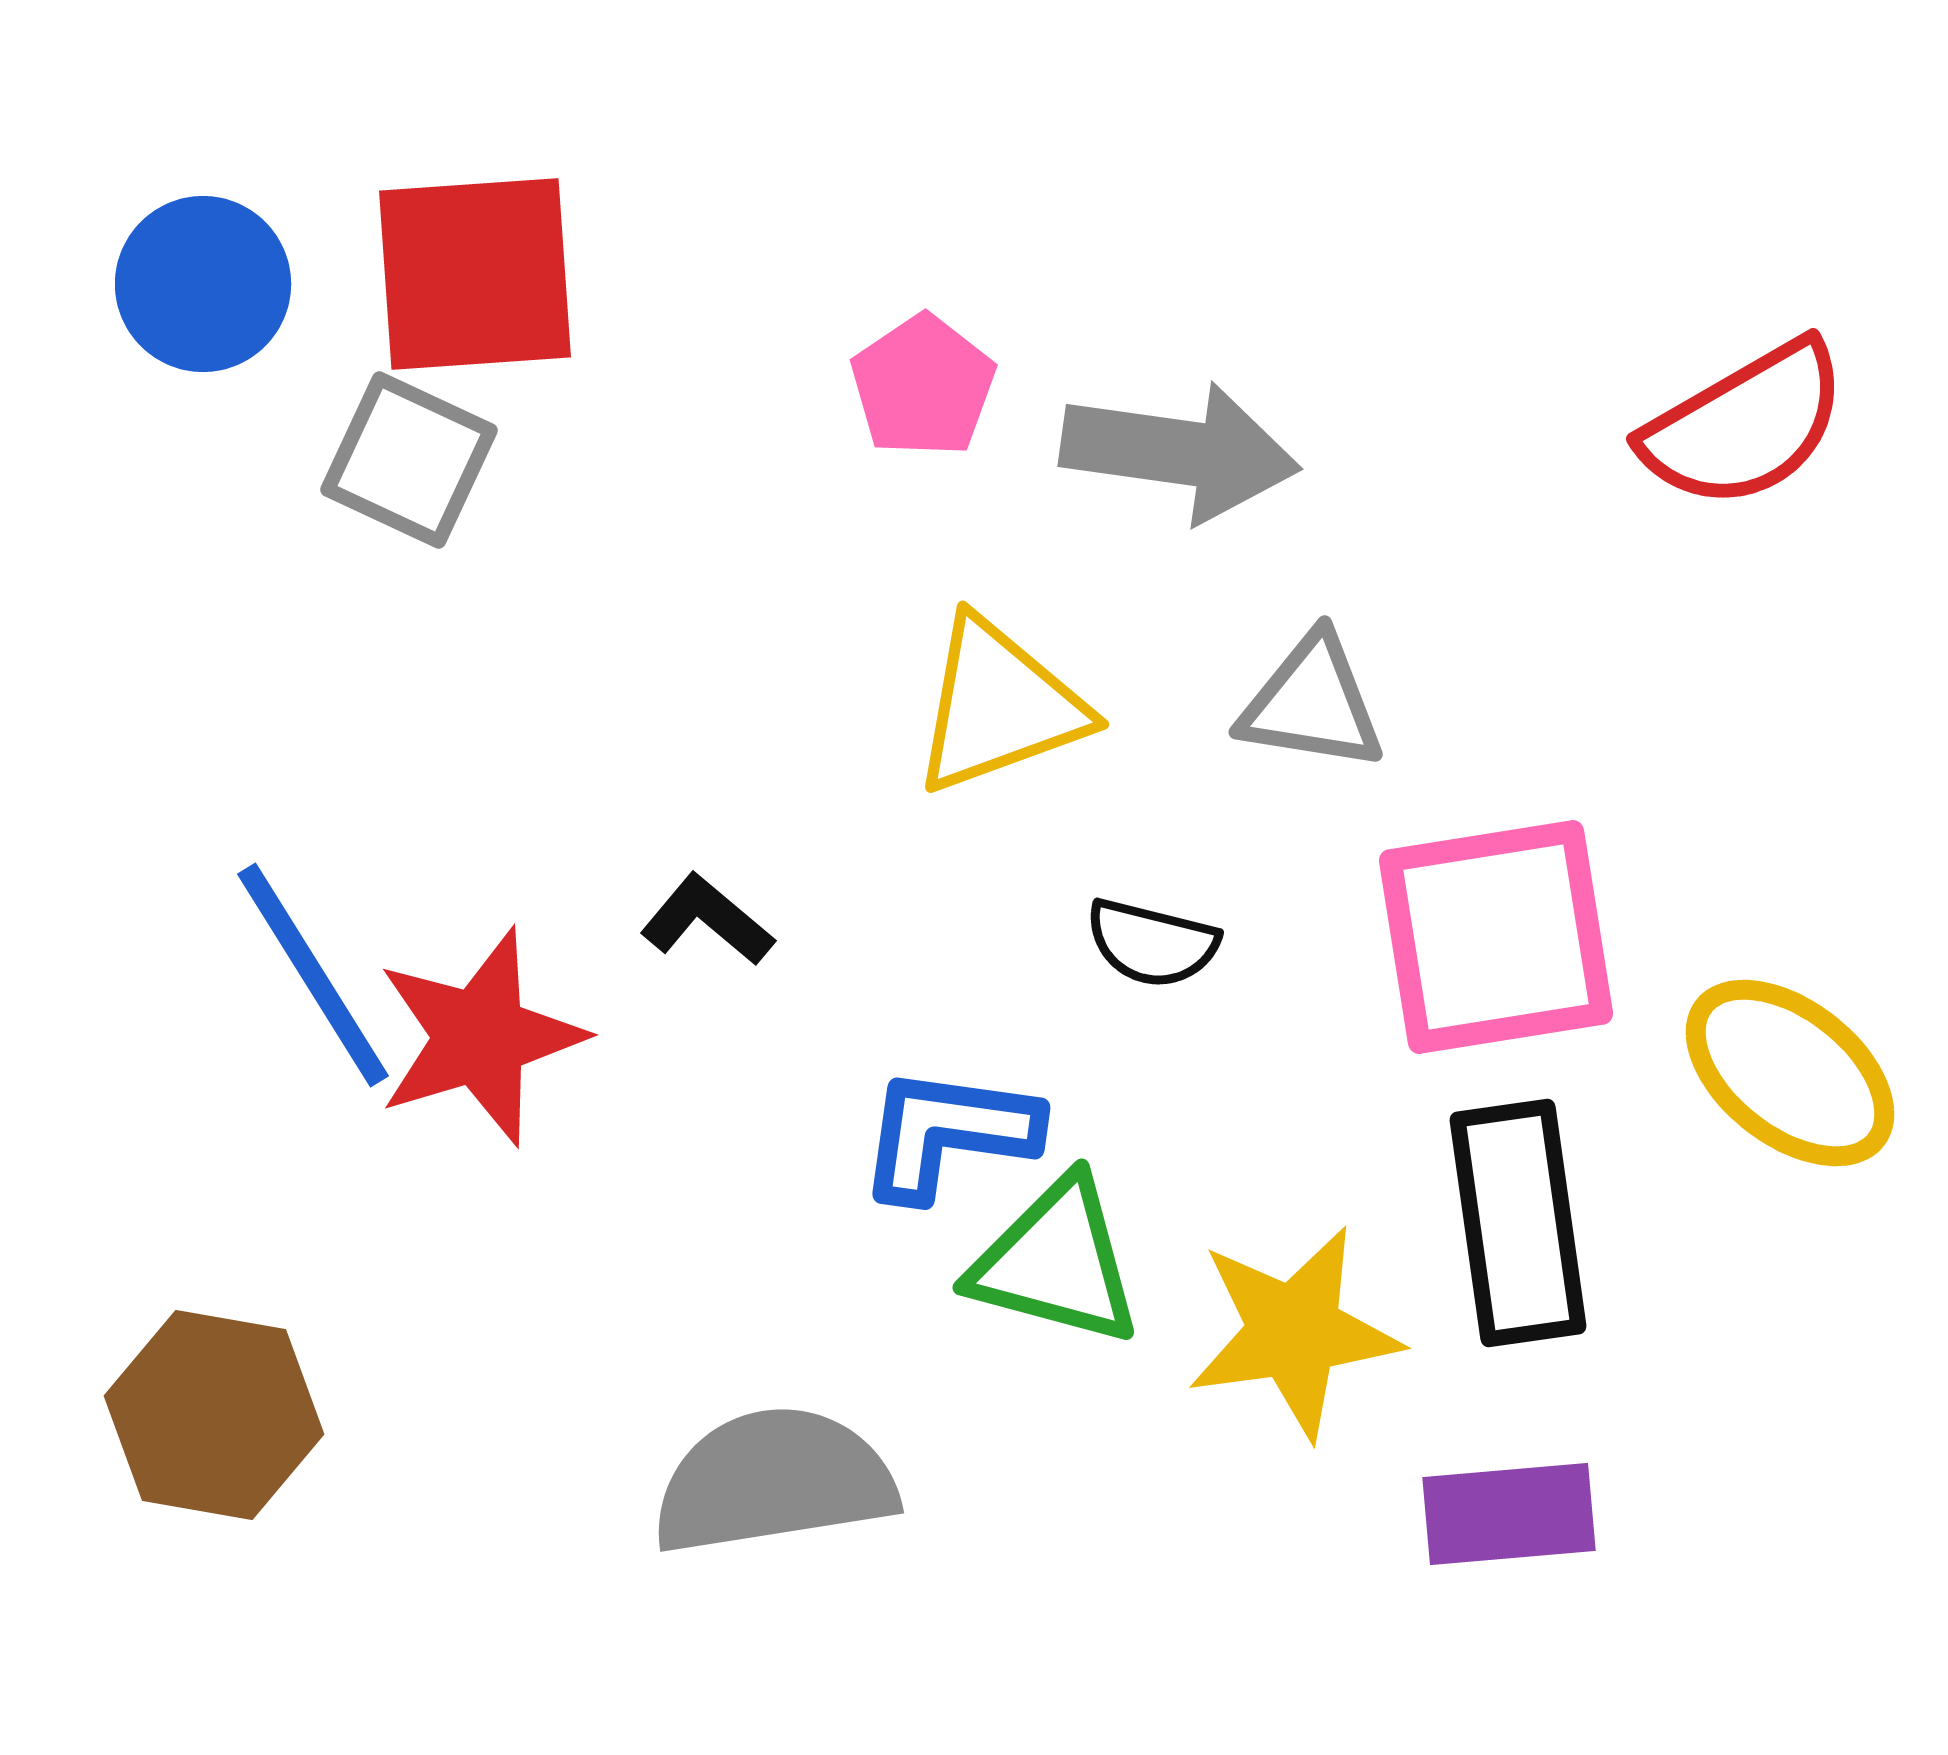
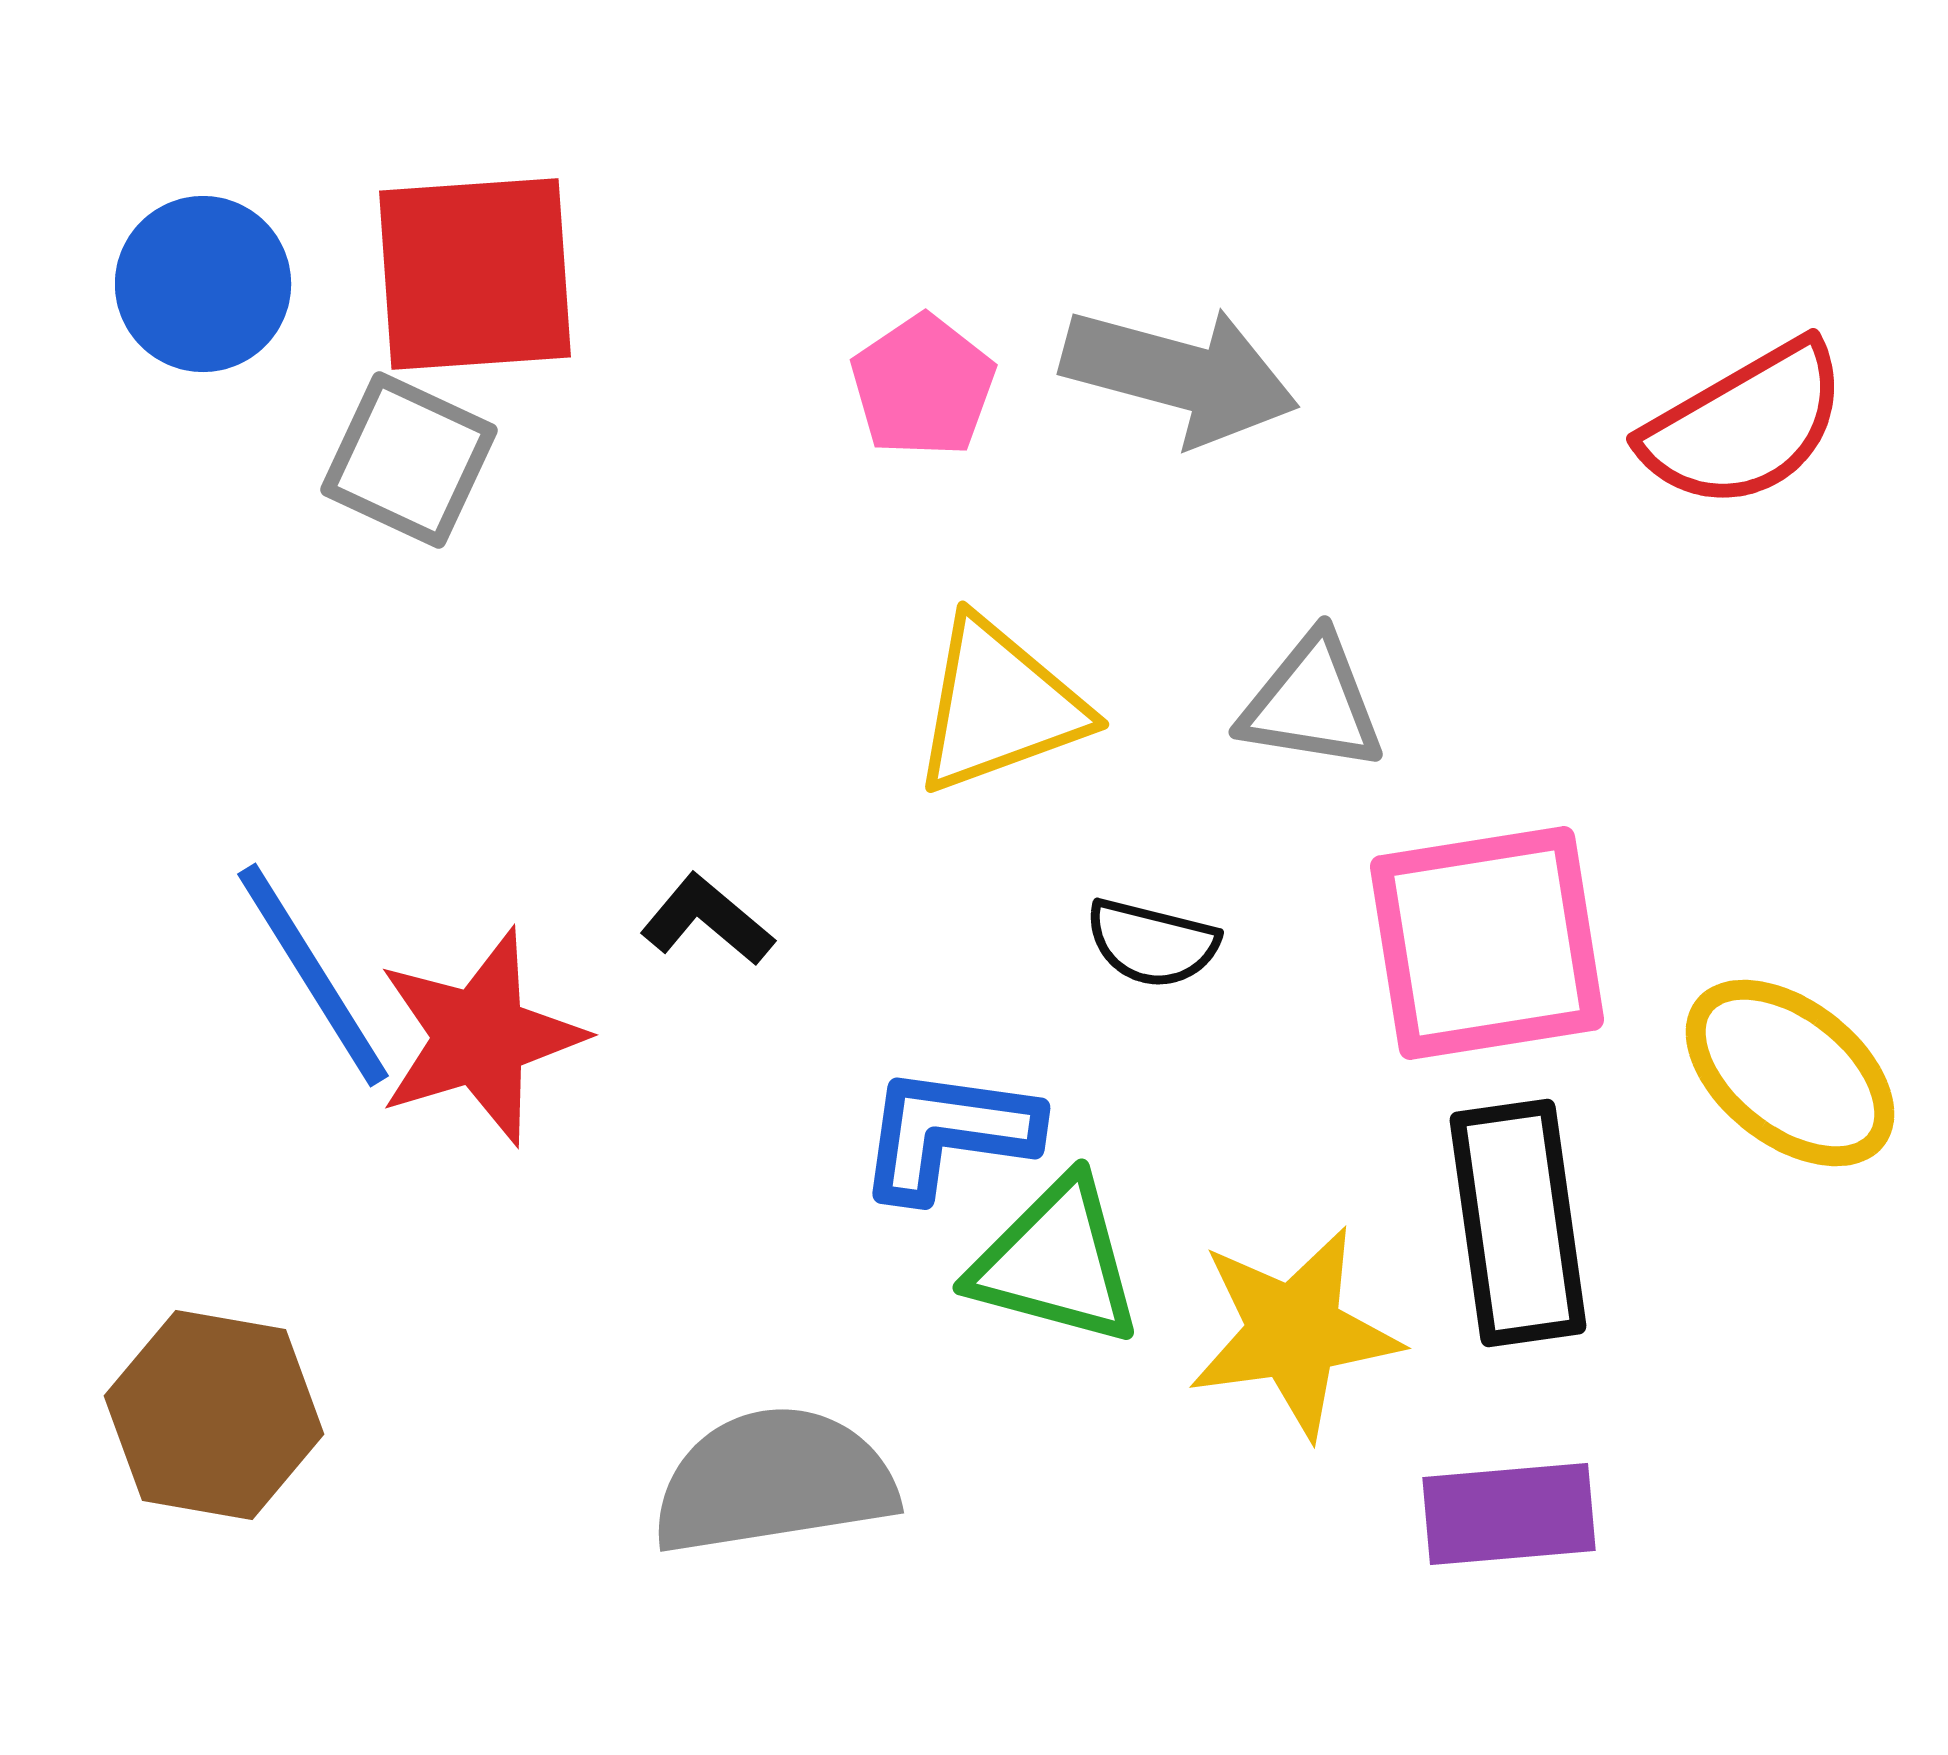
gray arrow: moved 77 px up; rotated 7 degrees clockwise
pink square: moved 9 px left, 6 px down
